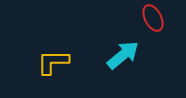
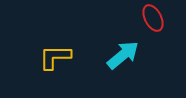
yellow L-shape: moved 2 px right, 5 px up
